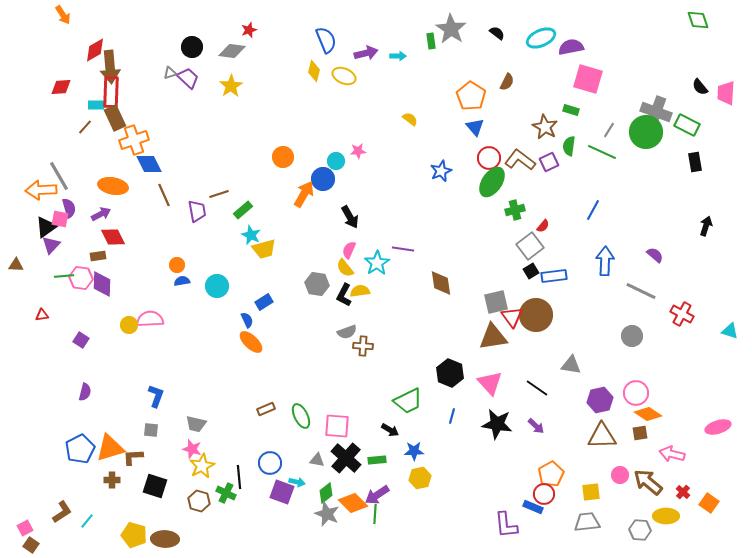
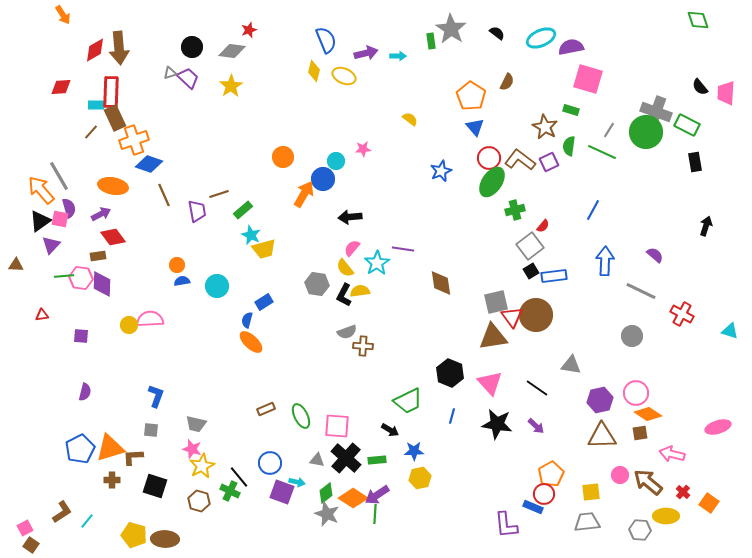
brown arrow at (110, 67): moved 9 px right, 19 px up
brown line at (85, 127): moved 6 px right, 5 px down
pink star at (358, 151): moved 5 px right, 2 px up
blue diamond at (149, 164): rotated 44 degrees counterclockwise
orange arrow at (41, 190): rotated 52 degrees clockwise
black arrow at (350, 217): rotated 115 degrees clockwise
black triangle at (46, 227): moved 6 px left, 6 px up
red diamond at (113, 237): rotated 10 degrees counterclockwise
pink semicircle at (349, 250): moved 3 px right, 2 px up; rotated 18 degrees clockwise
blue semicircle at (247, 320): rotated 140 degrees counterclockwise
purple square at (81, 340): moved 4 px up; rotated 28 degrees counterclockwise
black line at (239, 477): rotated 35 degrees counterclockwise
green cross at (226, 493): moved 4 px right, 2 px up
orange diamond at (353, 503): moved 5 px up; rotated 12 degrees counterclockwise
